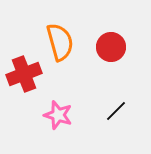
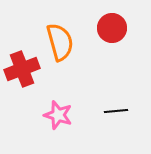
red circle: moved 1 px right, 19 px up
red cross: moved 2 px left, 5 px up
black line: rotated 40 degrees clockwise
